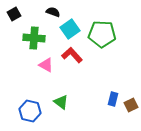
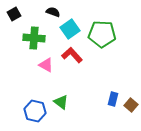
brown square: rotated 24 degrees counterclockwise
blue hexagon: moved 5 px right
